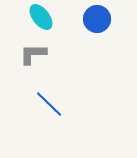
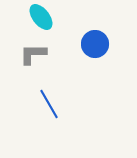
blue circle: moved 2 px left, 25 px down
blue line: rotated 16 degrees clockwise
